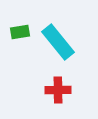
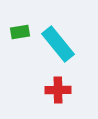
cyan rectangle: moved 2 px down
